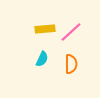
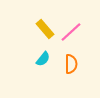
yellow rectangle: rotated 54 degrees clockwise
cyan semicircle: moved 1 px right; rotated 14 degrees clockwise
